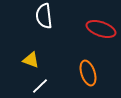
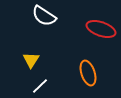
white semicircle: rotated 50 degrees counterclockwise
yellow triangle: rotated 42 degrees clockwise
